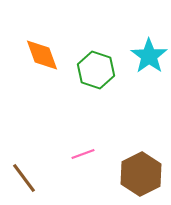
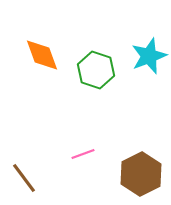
cyan star: rotated 15 degrees clockwise
